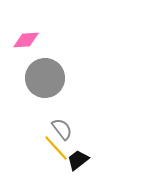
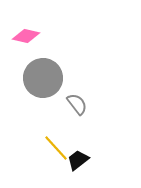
pink diamond: moved 4 px up; rotated 16 degrees clockwise
gray circle: moved 2 px left
gray semicircle: moved 15 px right, 25 px up
